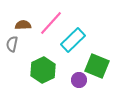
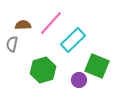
green hexagon: rotated 10 degrees clockwise
